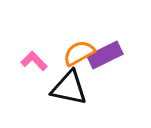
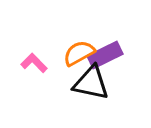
pink L-shape: moved 2 px down
black triangle: moved 22 px right, 5 px up
